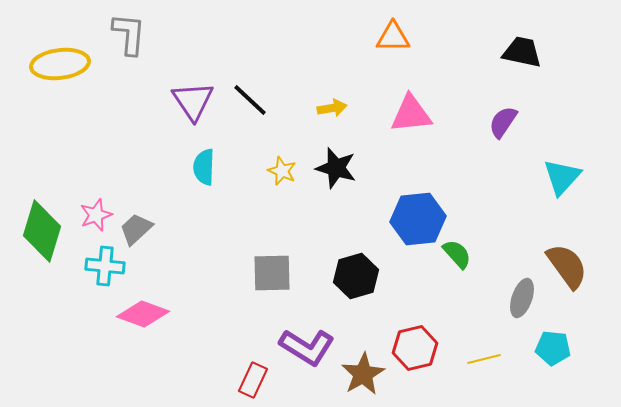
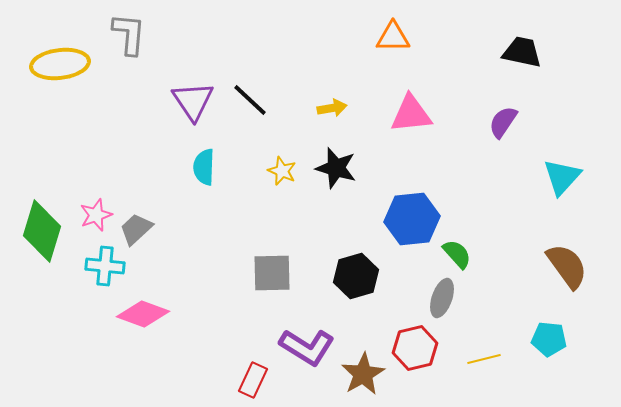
blue hexagon: moved 6 px left
gray ellipse: moved 80 px left
cyan pentagon: moved 4 px left, 9 px up
